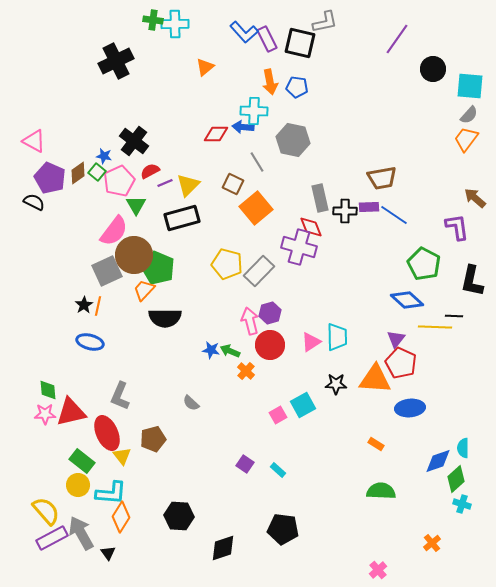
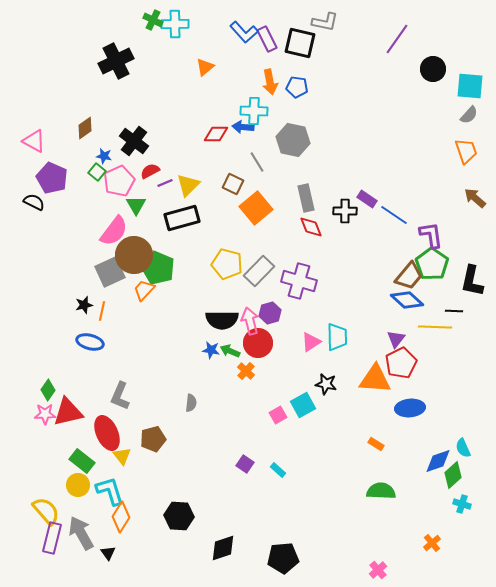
green cross at (153, 20): rotated 18 degrees clockwise
gray L-shape at (325, 22): rotated 24 degrees clockwise
orange trapezoid at (466, 139): moved 12 px down; rotated 124 degrees clockwise
brown diamond at (78, 173): moved 7 px right, 45 px up
purple pentagon at (50, 178): moved 2 px right
brown trapezoid at (382, 178): moved 27 px right, 98 px down; rotated 40 degrees counterclockwise
gray rectangle at (320, 198): moved 14 px left
purple rectangle at (369, 207): moved 2 px left, 8 px up; rotated 36 degrees clockwise
purple L-shape at (457, 227): moved 26 px left, 8 px down
purple cross at (299, 247): moved 34 px down
green pentagon at (424, 264): moved 8 px right; rotated 8 degrees clockwise
gray square at (107, 271): moved 3 px right, 1 px down
black star at (84, 305): rotated 18 degrees clockwise
orange line at (98, 306): moved 4 px right, 5 px down
black line at (454, 316): moved 5 px up
black semicircle at (165, 318): moved 57 px right, 2 px down
red circle at (270, 345): moved 12 px left, 2 px up
red pentagon at (401, 363): rotated 20 degrees clockwise
black star at (336, 384): moved 10 px left; rotated 10 degrees clockwise
green diamond at (48, 390): rotated 40 degrees clockwise
gray semicircle at (191, 403): rotated 126 degrees counterclockwise
red triangle at (71, 412): moved 3 px left
cyan semicircle at (463, 448): rotated 24 degrees counterclockwise
green diamond at (456, 479): moved 3 px left, 4 px up
cyan L-shape at (111, 493): moved 1 px left, 2 px up; rotated 112 degrees counterclockwise
black pentagon at (283, 529): moved 29 px down; rotated 12 degrees counterclockwise
purple rectangle at (52, 538): rotated 48 degrees counterclockwise
